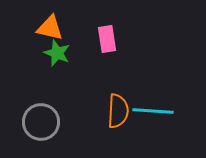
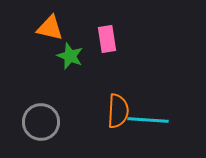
green star: moved 13 px right, 3 px down
cyan line: moved 5 px left, 9 px down
